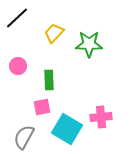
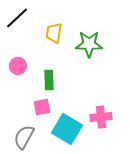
yellow trapezoid: rotated 35 degrees counterclockwise
